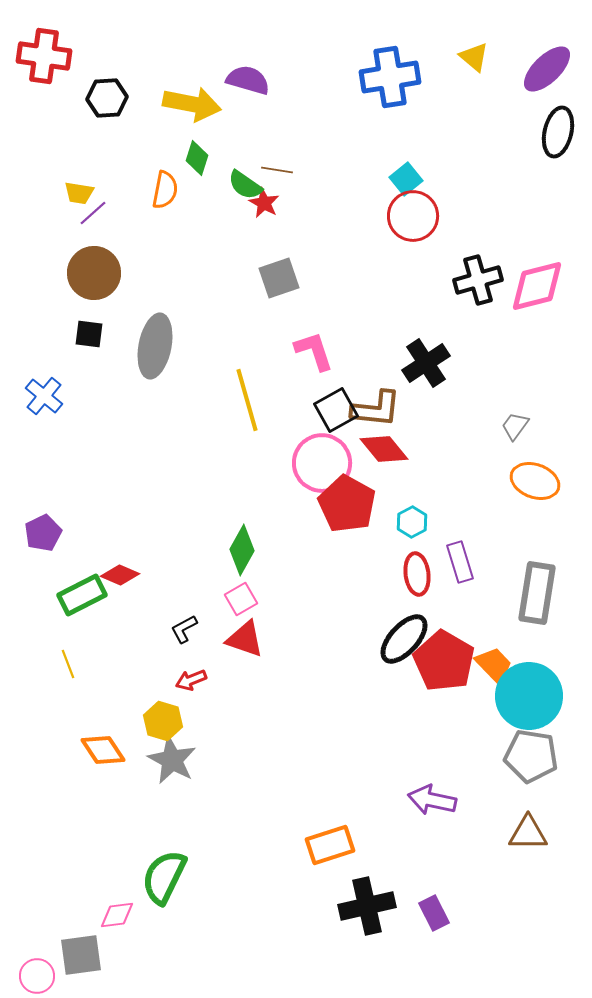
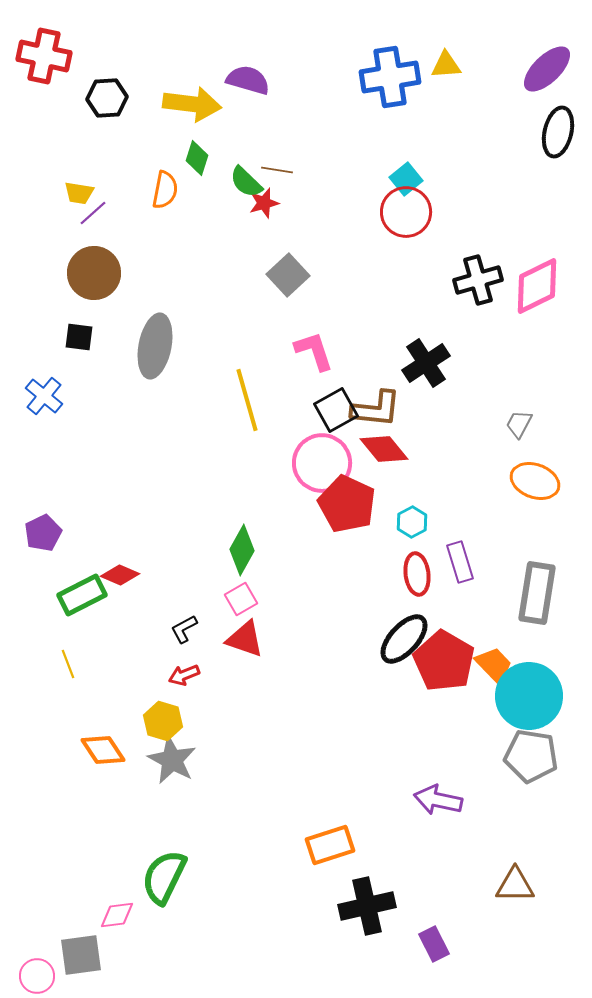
red cross at (44, 56): rotated 4 degrees clockwise
yellow triangle at (474, 57): moved 28 px left, 8 px down; rotated 44 degrees counterclockwise
yellow arrow at (192, 104): rotated 4 degrees counterclockwise
green semicircle at (245, 185): moved 1 px right, 3 px up; rotated 9 degrees clockwise
red star at (264, 203): rotated 28 degrees clockwise
red circle at (413, 216): moved 7 px left, 4 px up
gray square at (279, 278): moved 9 px right, 3 px up; rotated 24 degrees counterclockwise
pink diamond at (537, 286): rotated 12 degrees counterclockwise
black square at (89, 334): moved 10 px left, 3 px down
gray trapezoid at (515, 426): moved 4 px right, 2 px up; rotated 8 degrees counterclockwise
red pentagon at (347, 504): rotated 4 degrees counterclockwise
red arrow at (191, 680): moved 7 px left, 5 px up
purple arrow at (432, 800): moved 6 px right
brown triangle at (528, 833): moved 13 px left, 52 px down
purple rectangle at (434, 913): moved 31 px down
